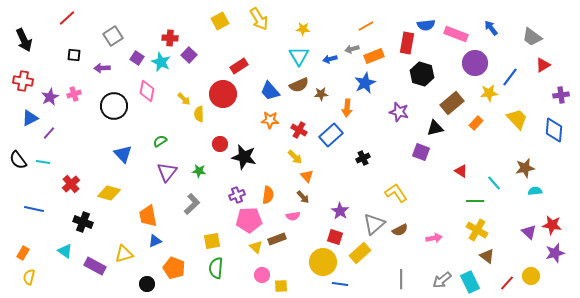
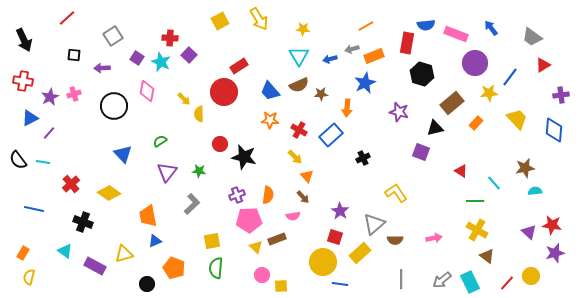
red circle at (223, 94): moved 1 px right, 2 px up
yellow diamond at (109, 193): rotated 20 degrees clockwise
brown semicircle at (400, 230): moved 5 px left, 10 px down; rotated 28 degrees clockwise
